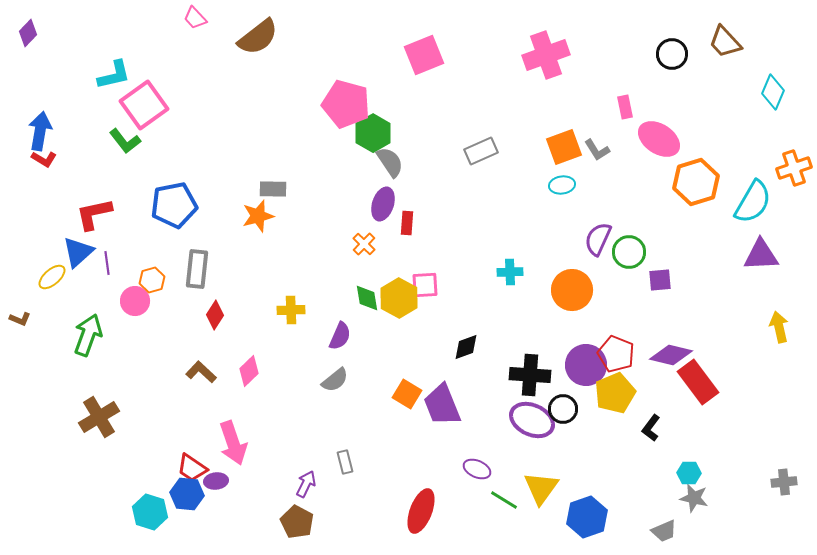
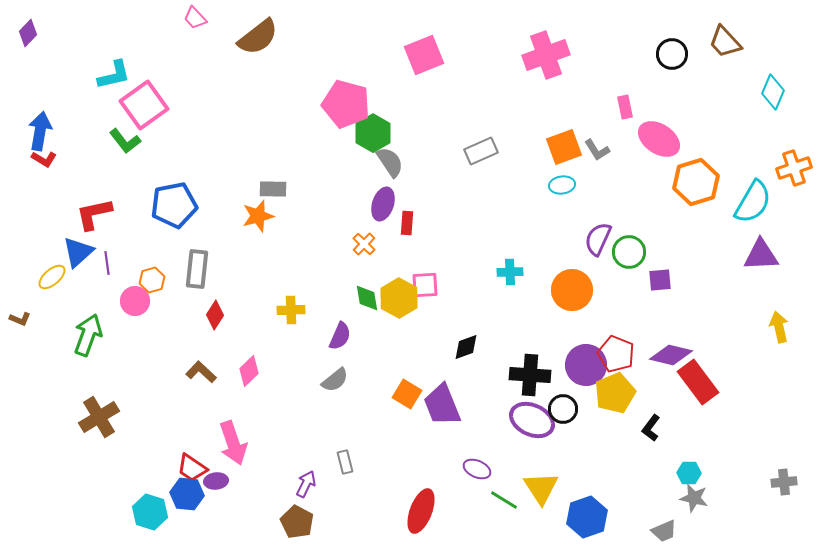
yellow triangle at (541, 488): rotated 9 degrees counterclockwise
